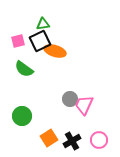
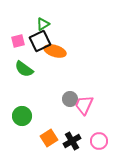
green triangle: rotated 24 degrees counterclockwise
pink circle: moved 1 px down
